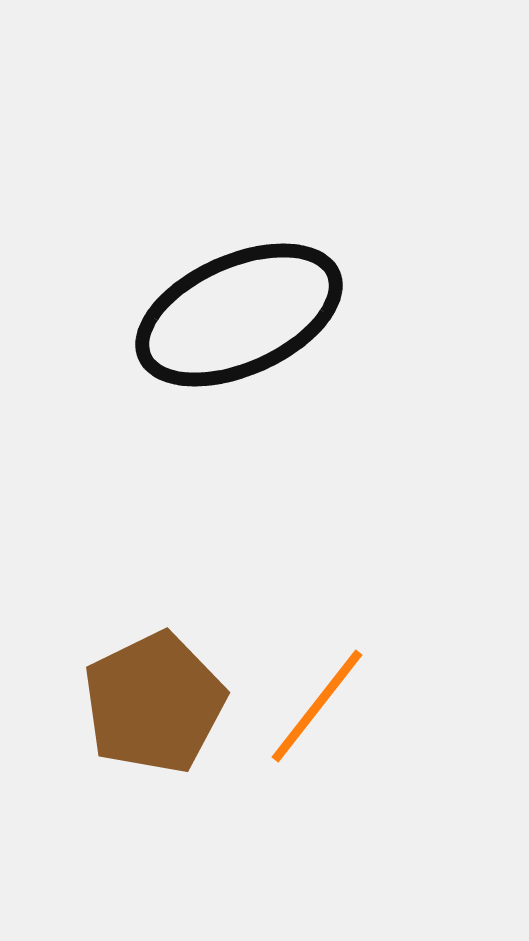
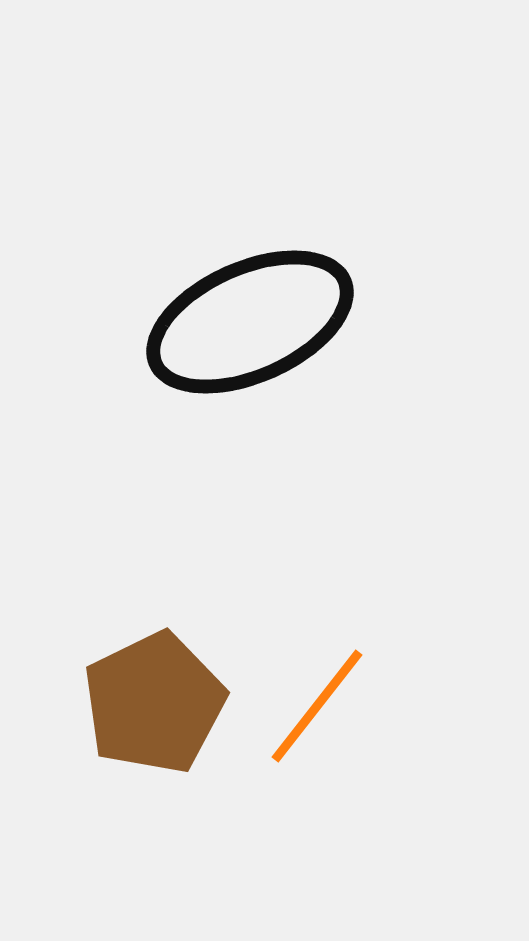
black ellipse: moved 11 px right, 7 px down
